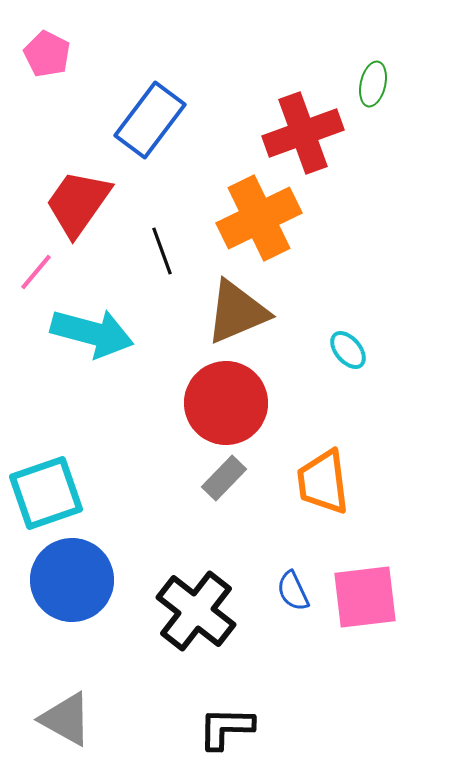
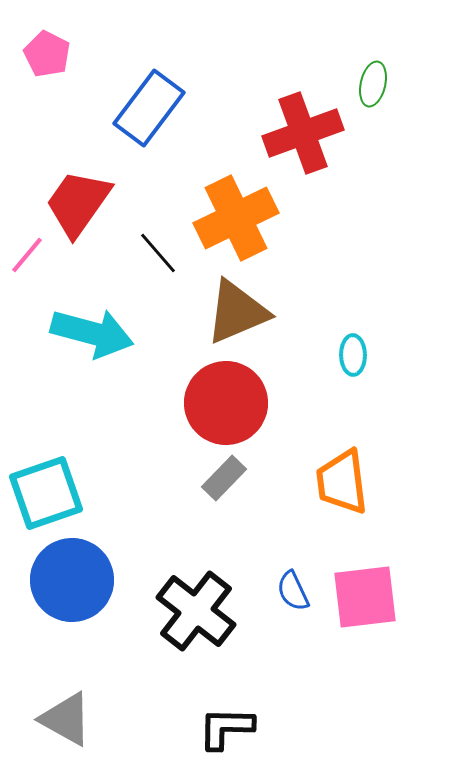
blue rectangle: moved 1 px left, 12 px up
orange cross: moved 23 px left
black line: moved 4 px left, 2 px down; rotated 21 degrees counterclockwise
pink line: moved 9 px left, 17 px up
cyan ellipse: moved 5 px right, 5 px down; rotated 39 degrees clockwise
orange trapezoid: moved 19 px right
